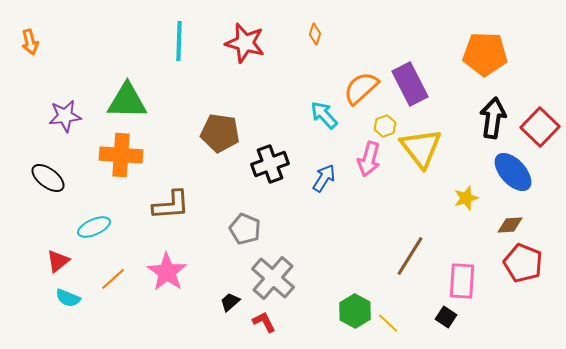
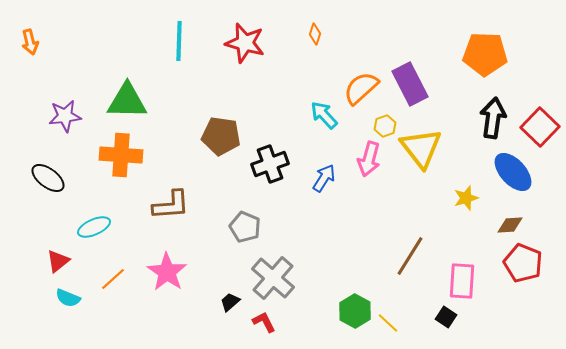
brown pentagon: moved 1 px right, 3 px down
gray pentagon: moved 2 px up
